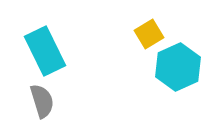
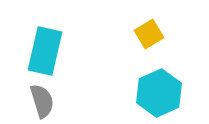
cyan rectangle: rotated 39 degrees clockwise
cyan hexagon: moved 19 px left, 26 px down
